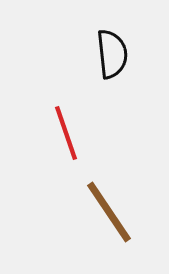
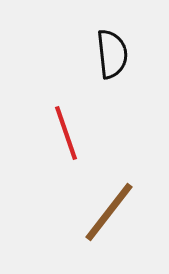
brown line: rotated 72 degrees clockwise
